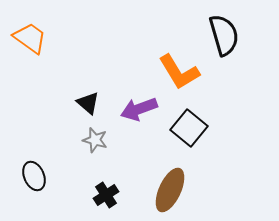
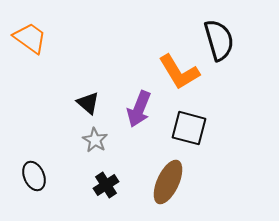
black semicircle: moved 5 px left, 5 px down
purple arrow: rotated 48 degrees counterclockwise
black square: rotated 24 degrees counterclockwise
gray star: rotated 15 degrees clockwise
brown ellipse: moved 2 px left, 8 px up
black cross: moved 10 px up
